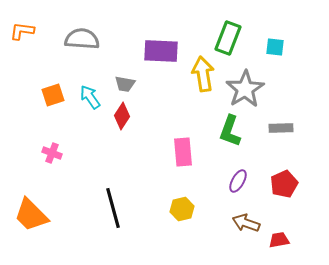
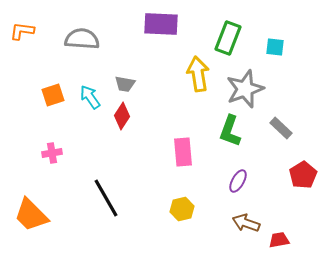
purple rectangle: moved 27 px up
yellow arrow: moved 5 px left
gray star: rotated 12 degrees clockwise
gray rectangle: rotated 45 degrees clockwise
pink cross: rotated 30 degrees counterclockwise
red pentagon: moved 19 px right, 9 px up; rotated 8 degrees counterclockwise
black line: moved 7 px left, 10 px up; rotated 15 degrees counterclockwise
